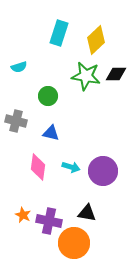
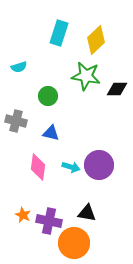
black diamond: moved 1 px right, 15 px down
purple circle: moved 4 px left, 6 px up
